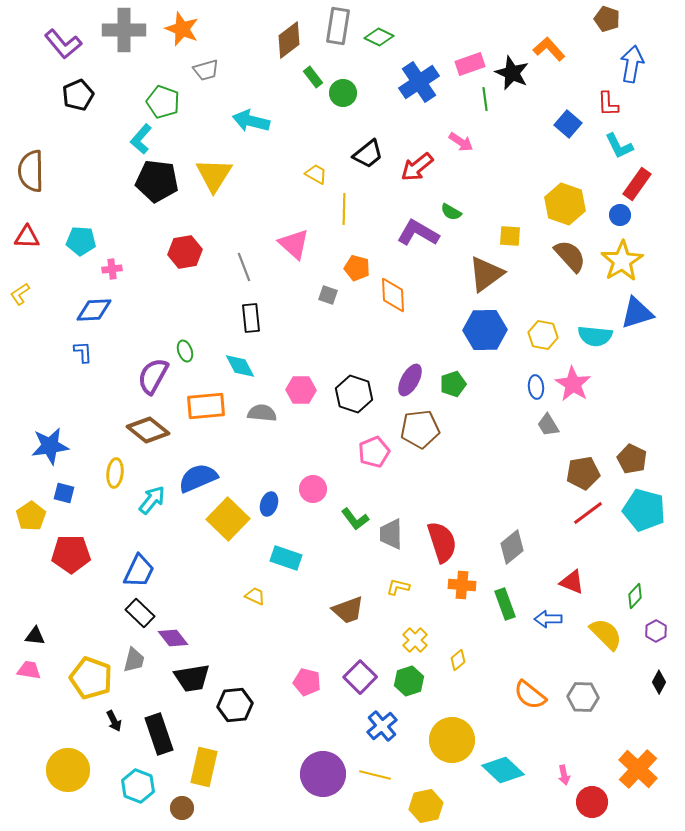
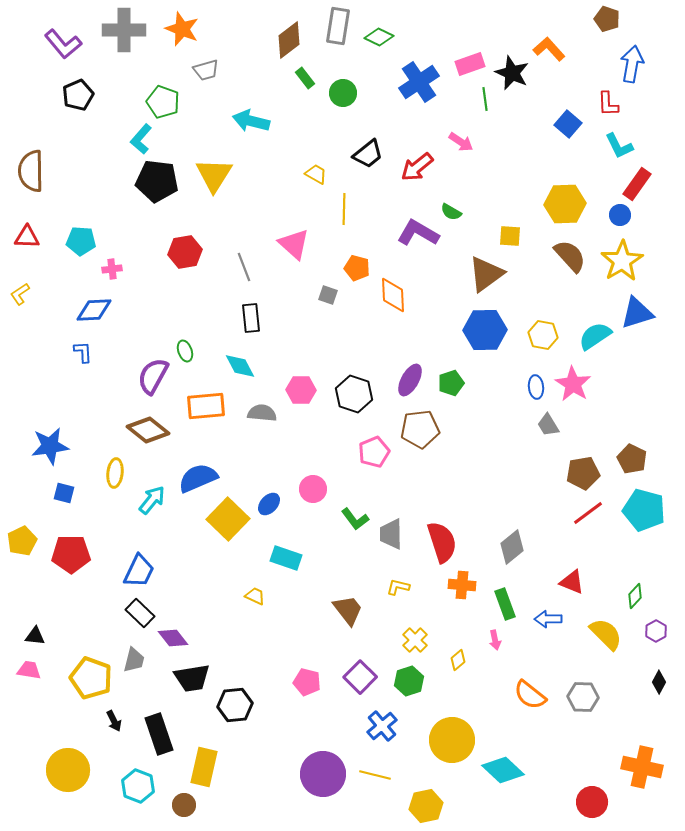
green rectangle at (313, 77): moved 8 px left, 1 px down
yellow hexagon at (565, 204): rotated 21 degrees counterclockwise
cyan semicircle at (595, 336): rotated 140 degrees clockwise
green pentagon at (453, 384): moved 2 px left, 1 px up
blue ellipse at (269, 504): rotated 25 degrees clockwise
yellow pentagon at (31, 516): moved 9 px left, 25 px down; rotated 8 degrees clockwise
brown trapezoid at (348, 610): rotated 108 degrees counterclockwise
orange cross at (638, 769): moved 4 px right, 2 px up; rotated 30 degrees counterclockwise
pink arrow at (564, 775): moved 69 px left, 135 px up
brown circle at (182, 808): moved 2 px right, 3 px up
